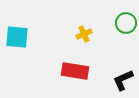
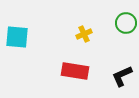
black L-shape: moved 1 px left, 4 px up
